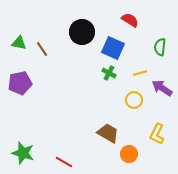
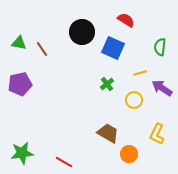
red semicircle: moved 4 px left
green cross: moved 2 px left, 11 px down; rotated 24 degrees clockwise
purple pentagon: moved 1 px down
green star: moved 1 px left; rotated 25 degrees counterclockwise
